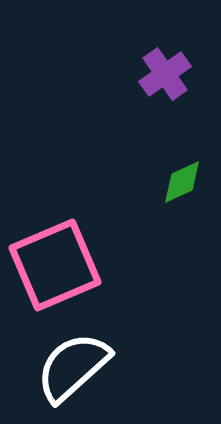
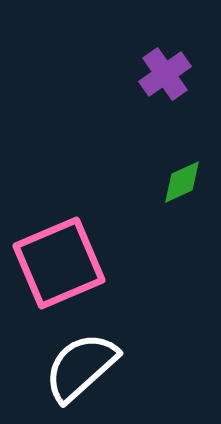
pink square: moved 4 px right, 2 px up
white semicircle: moved 8 px right
